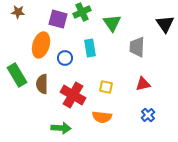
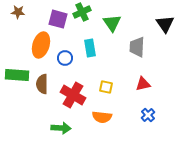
green rectangle: rotated 55 degrees counterclockwise
